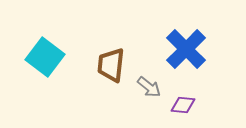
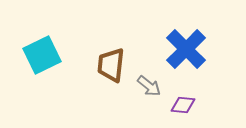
cyan square: moved 3 px left, 2 px up; rotated 27 degrees clockwise
gray arrow: moved 1 px up
